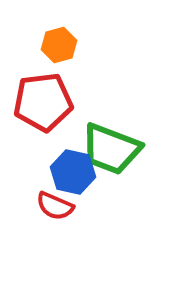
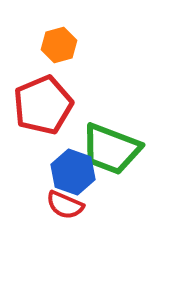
red pentagon: moved 3 px down; rotated 16 degrees counterclockwise
blue hexagon: rotated 6 degrees clockwise
red semicircle: moved 10 px right, 1 px up
